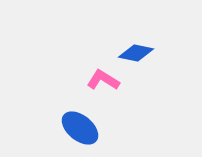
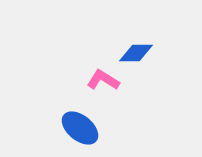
blue diamond: rotated 12 degrees counterclockwise
